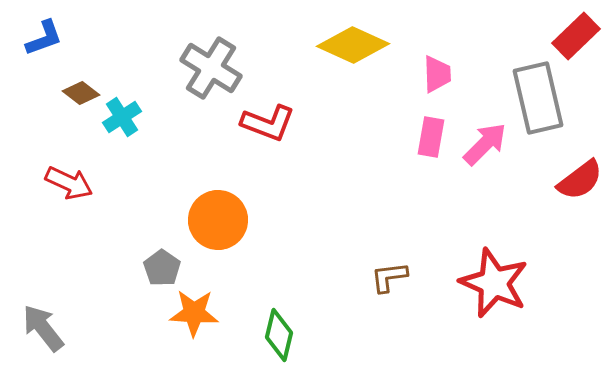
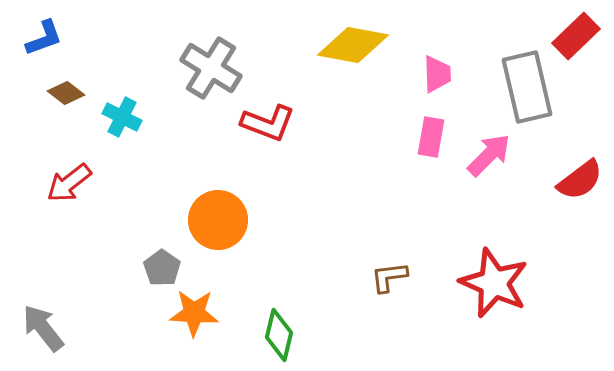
yellow diamond: rotated 14 degrees counterclockwise
brown diamond: moved 15 px left
gray rectangle: moved 11 px left, 11 px up
cyan cross: rotated 30 degrees counterclockwise
pink arrow: moved 4 px right, 11 px down
red arrow: rotated 117 degrees clockwise
